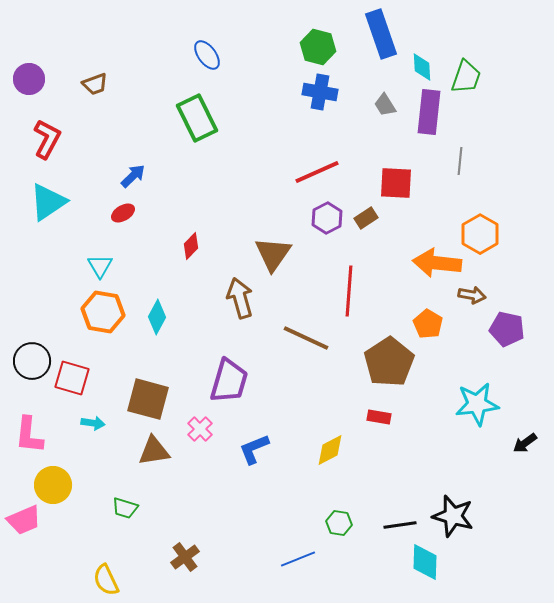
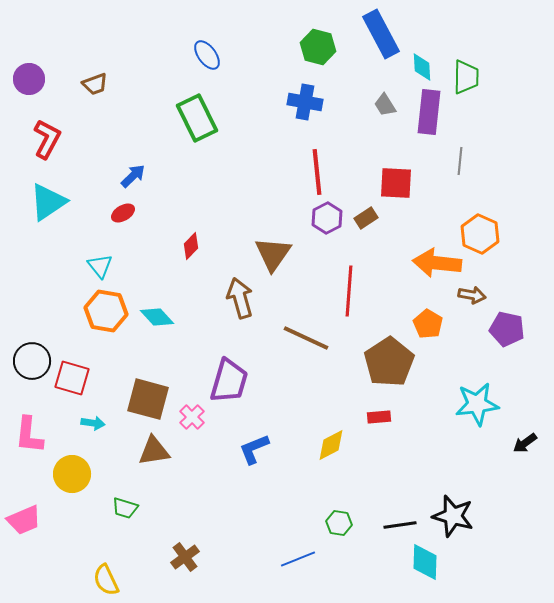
blue rectangle at (381, 34): rotated 9 degrees counterclockwise
green trapezoid at (466, 77): rotated 18 degrees counterclockwise
blue cross at (320, 92): moved 15 px left, 10 px down
red line at (317, 172): rotated 72 degrees counterclockwise
orange hexagon at (480, 234): rotated 6 degrees counterclockwise
cyan triangle at (100, 266): rotated 8 degrees counterclockwise
orange hexagon at (103, 312): moved 3 px right, 1 px up
cyan diamond at (157, 317): rotated 72 degrees counterclockwise
red rectangle at (379, 417): rotated 15 degrees counterclockwise
pink cross at (200, 429): moved 8 px left, 12 px up
yellow diamond at (330, 450): moved 1 px right, 5 px up
yellow circle at (53, 485): moved 19 px right, 11 px up
